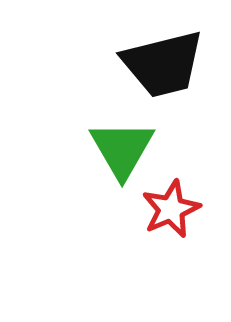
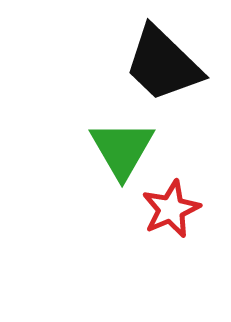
black trapezoid: rotated 58 degrees clockwise
